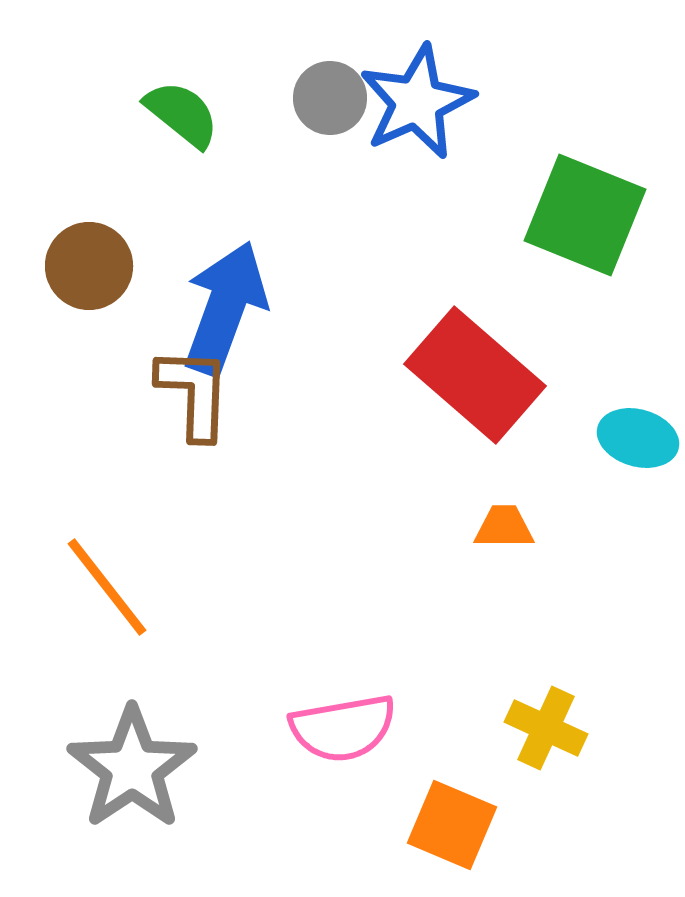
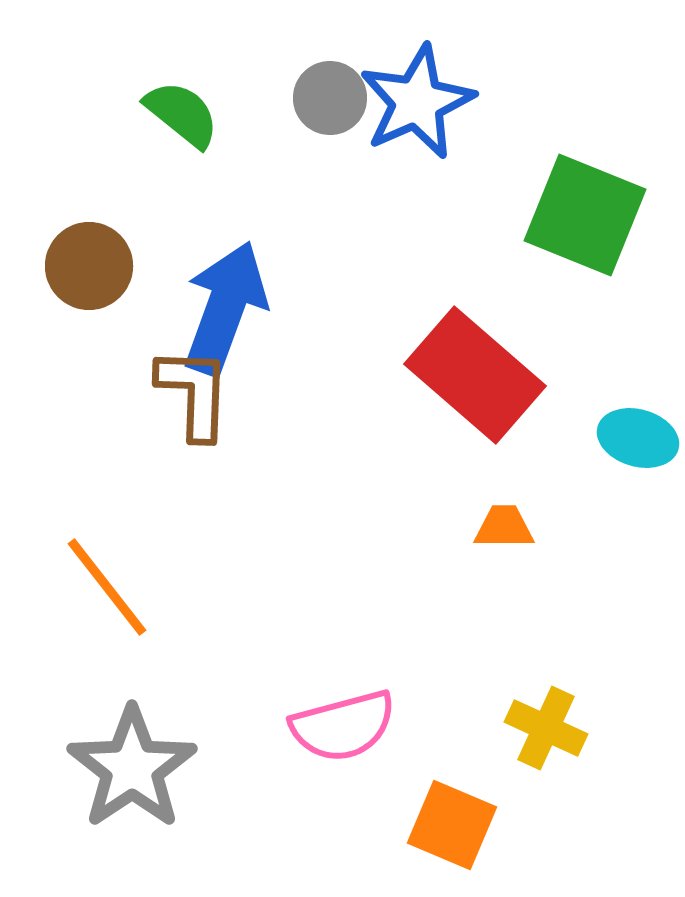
pink semicircle: moved 2 px up; rotated 5 degrees counterclockwise
